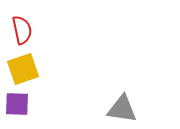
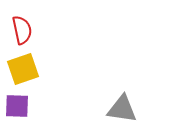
purple square: moved 2 px down
